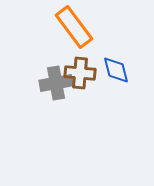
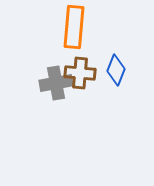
orange rectangle: rotated 42 degrees clockwise
blue diamond: rotated 36 degrees clockwise
